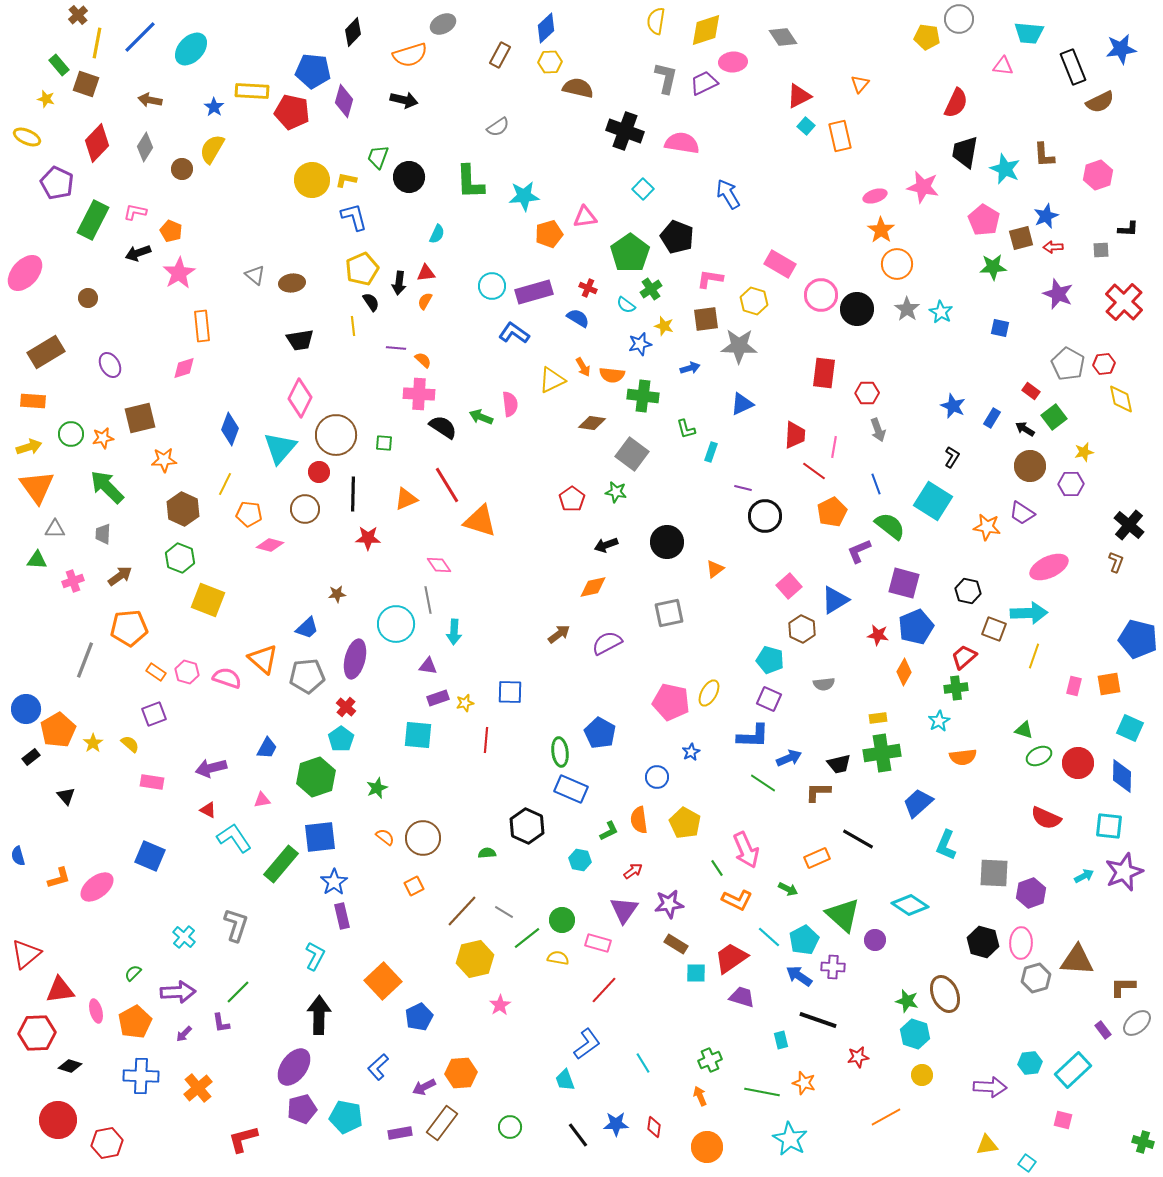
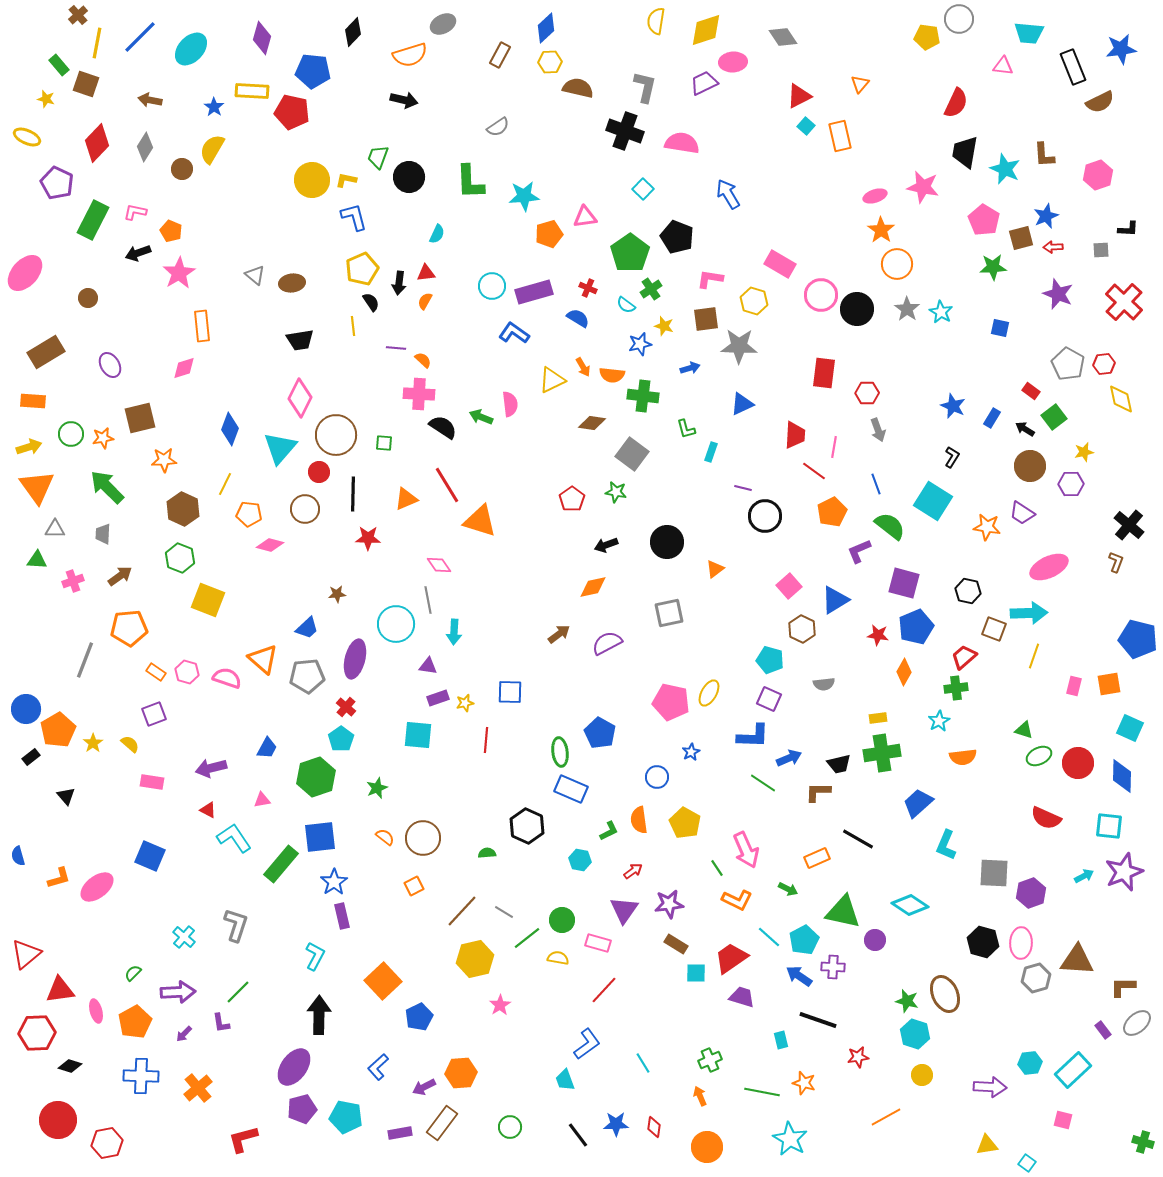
gray L-shape at (666, 78): moved 21 px left, 9 px down
purple diamond at (344, 101): moved 82 px left, 63 px up
green triangle at (843, 915): moved 3 px up; rotated 30 degrees counterclockwise
